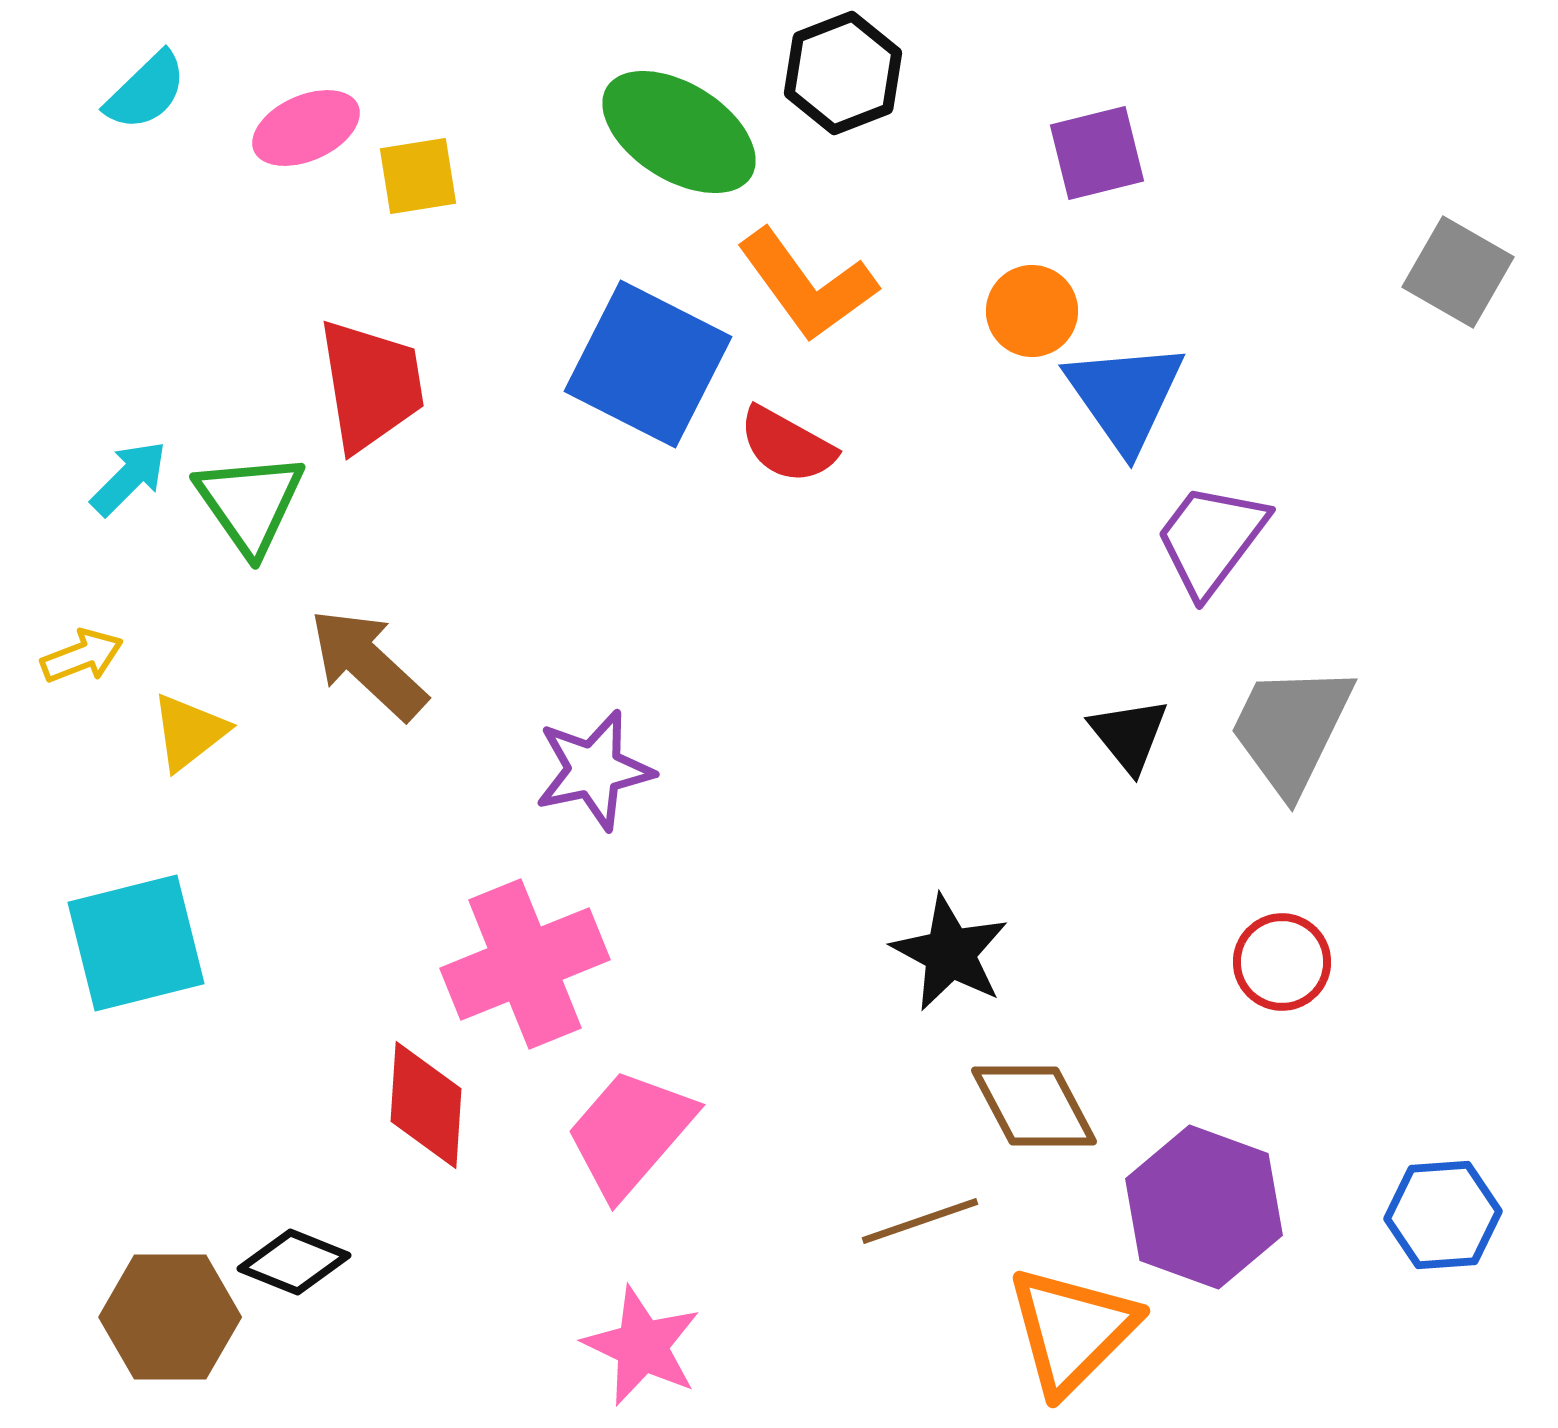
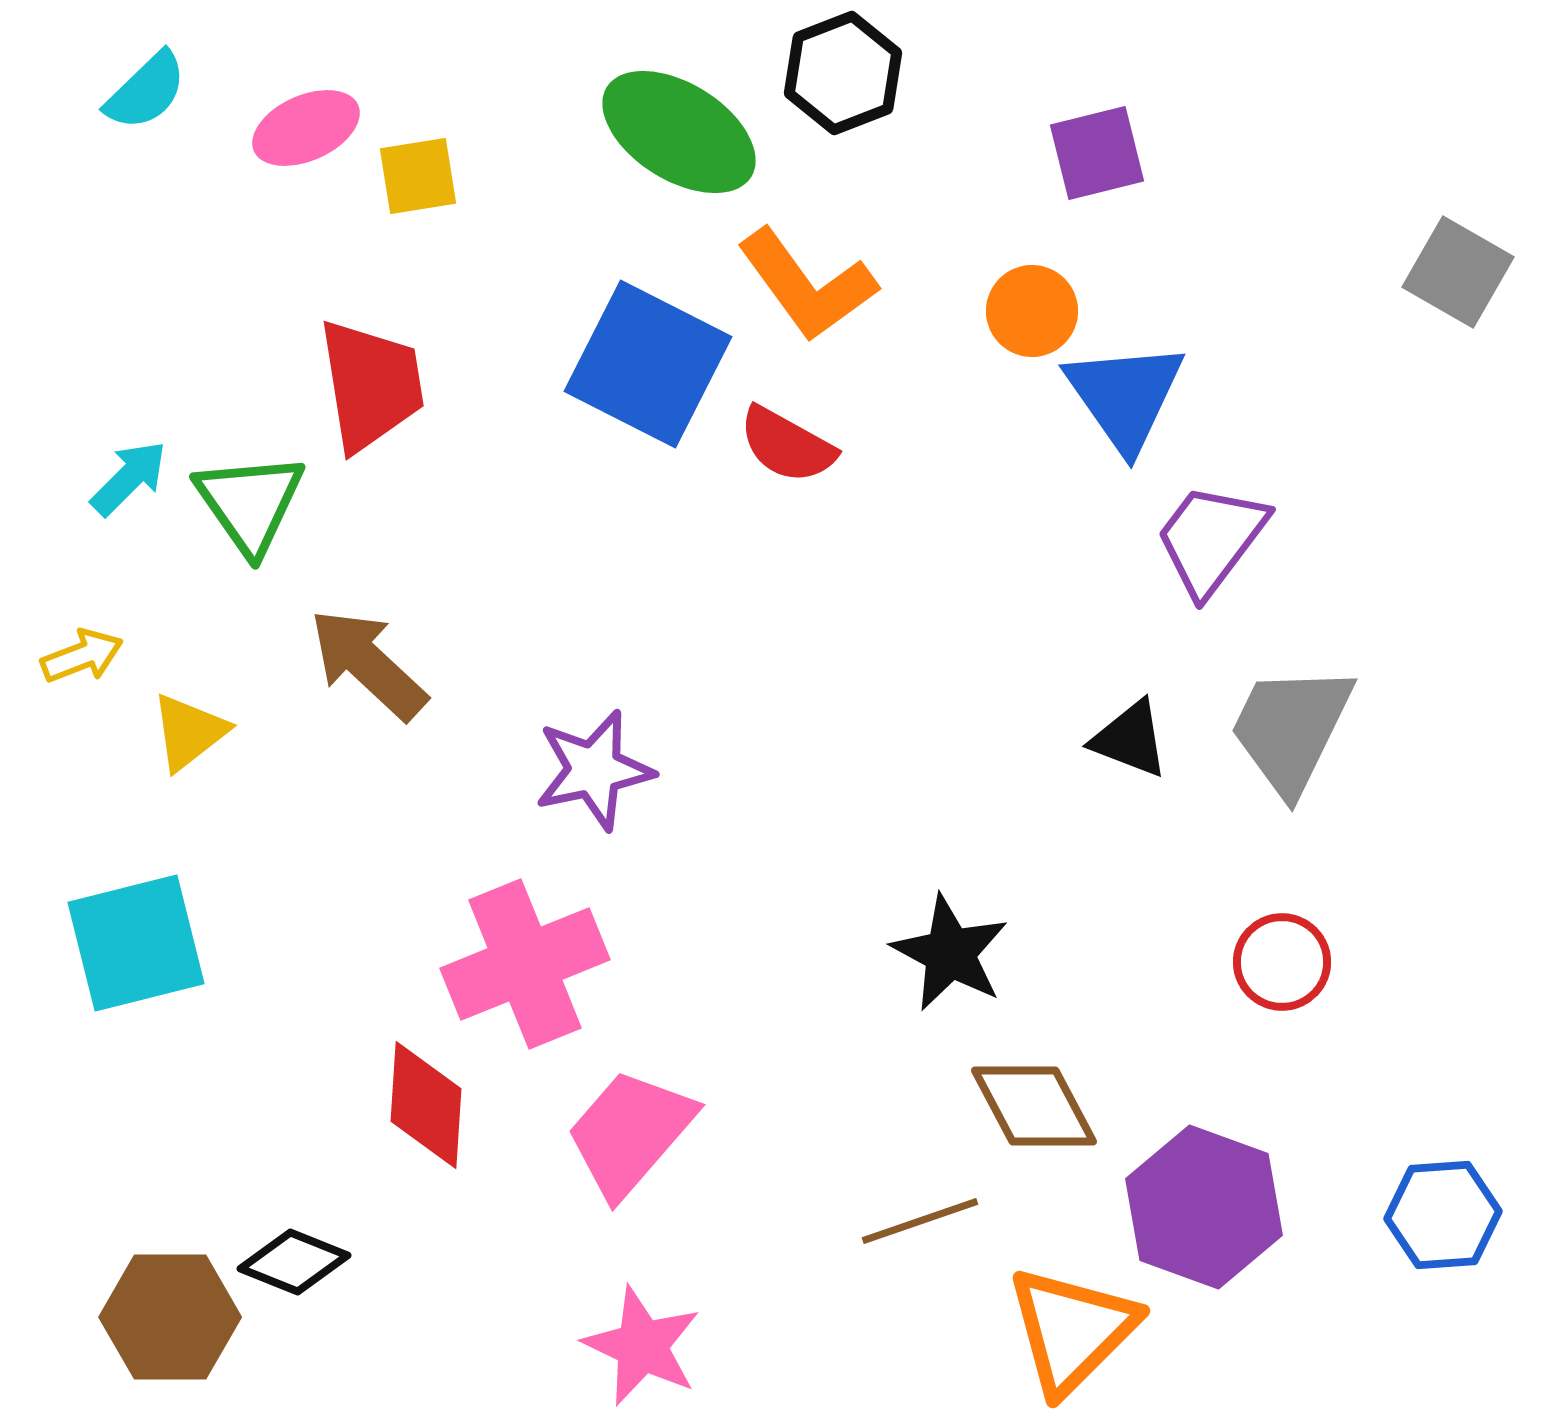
black triangle: moved 1 px right, 4 px down; rotated 30 degrees counterclockwise
